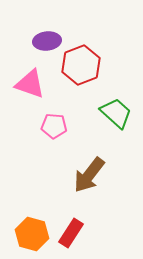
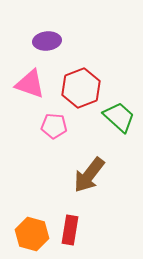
red hexagon: moved 23 px down
green trapezoid: moved 3 px right, 4 px down
red rectangle: moved 1 px left, 3 px up; rotated 24 degrees counterclockwise
